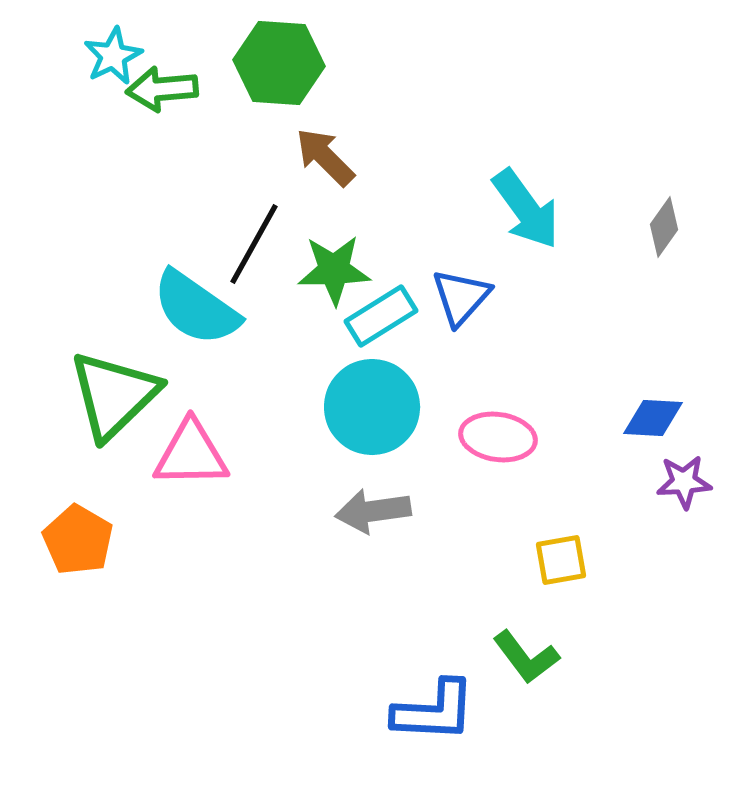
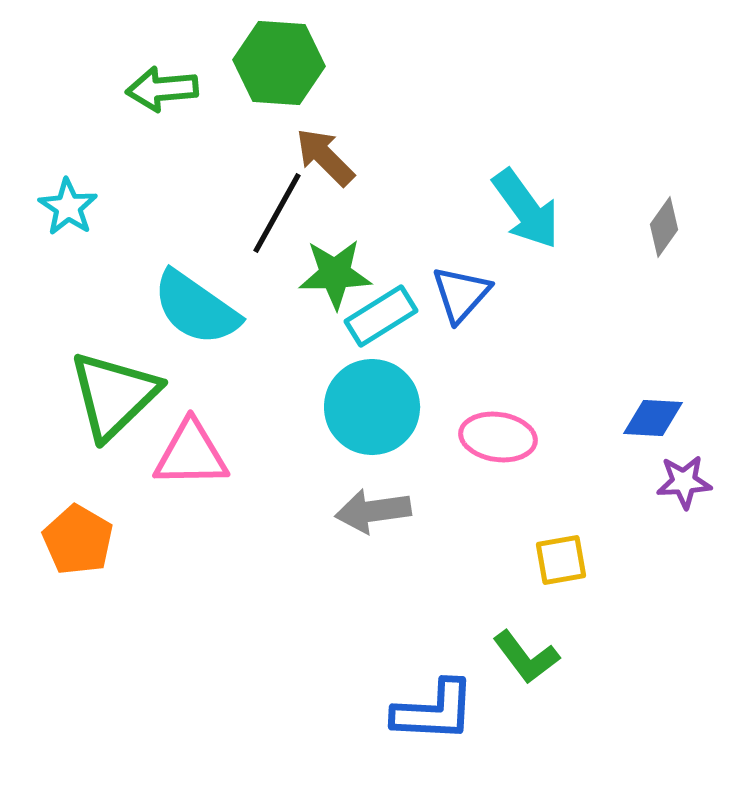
cyan star: moved 45 px left, 151 px down; rotated 12 degrees counterclockwise
black line: moved 23 px right, 31 px up
green star: moved 1 px right, 4 px down
blue triangle: moved 3 px up
